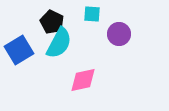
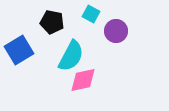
cyan square: moved 1 px left; rotated 24 degrees clockwise
black pentagon: rotated 15 degrees counterclockwise
purple circle: moved 3 px left, 3 px up
cyan semicircle: moved 12 px right, 13 px down
